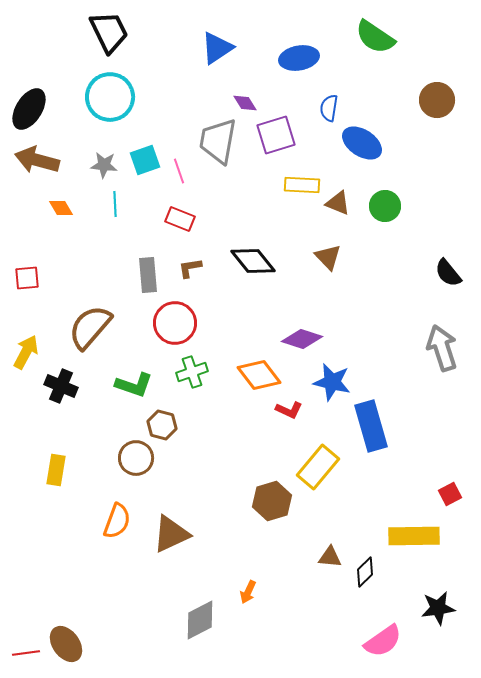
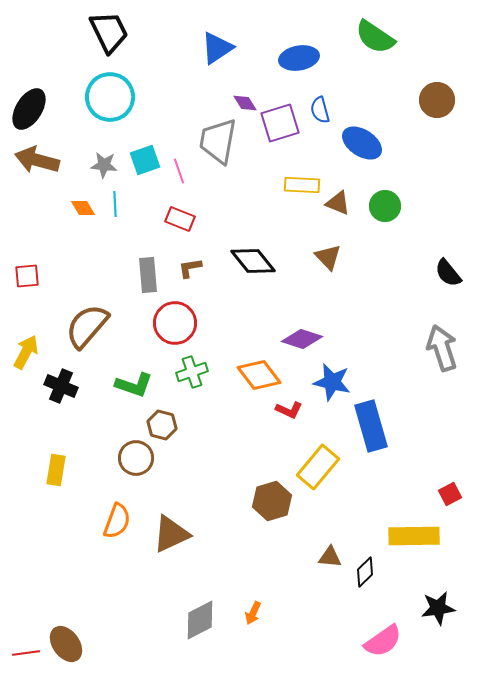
blue semicircle at (329, 108): moved 9 px left, 2 px down; rotated 24 degrees counterclockwise
purple square at (276, 135): moved 4 px right, 12 px up
orange diamond at (61, 208): moved 22 px right
red square at (27, 278): moved 2 px up
brown semicircle at (90, 327): moved 3 px left, 1 px up
orange arrow at (248, 592): moved 5 px right, 21 px down
